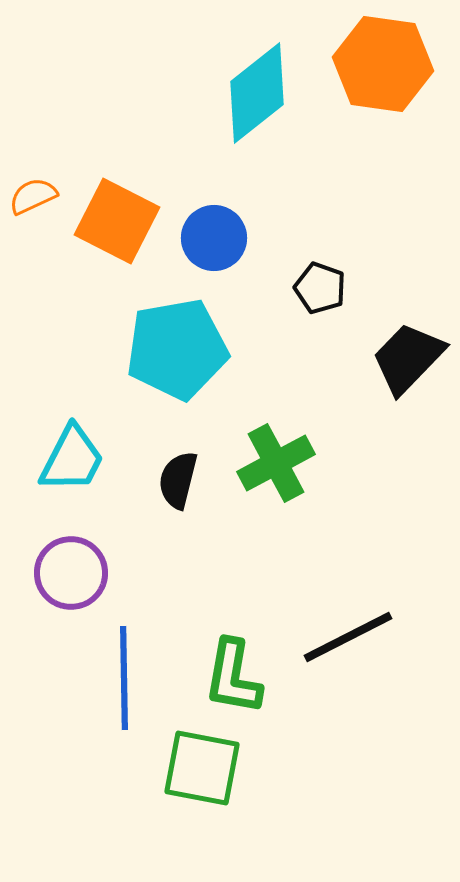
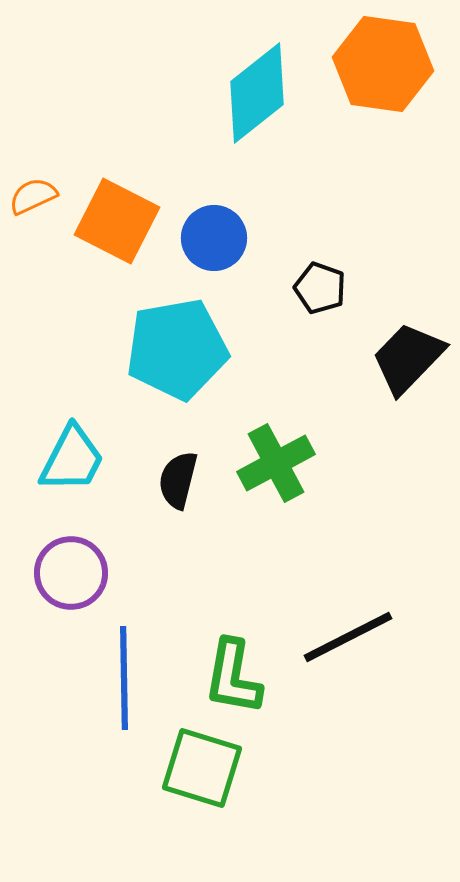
green square: rotated 6 degrees clockwise
